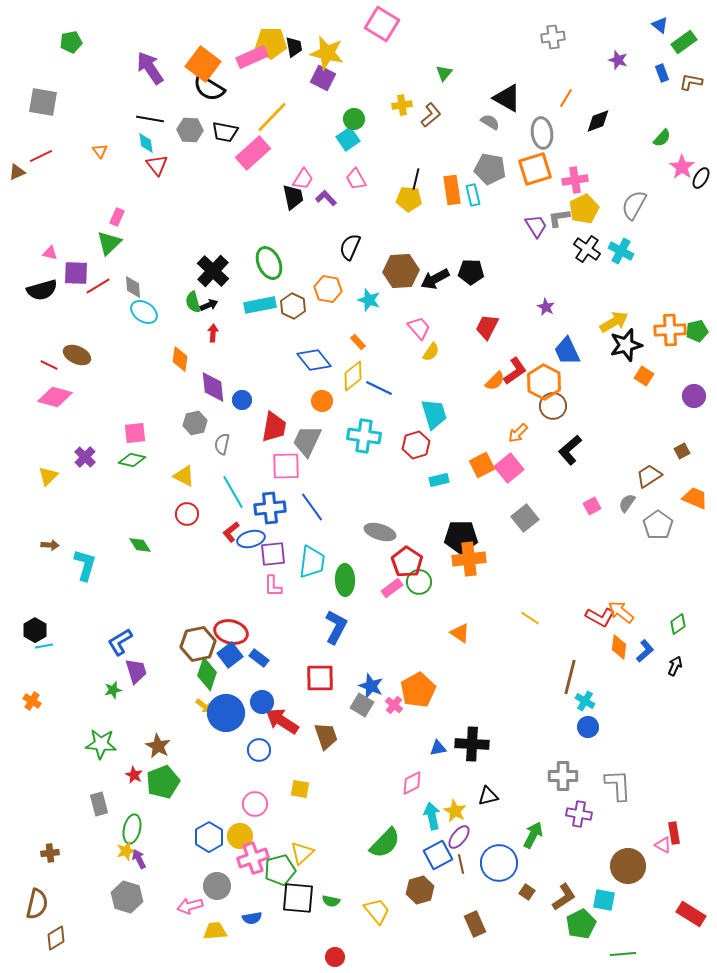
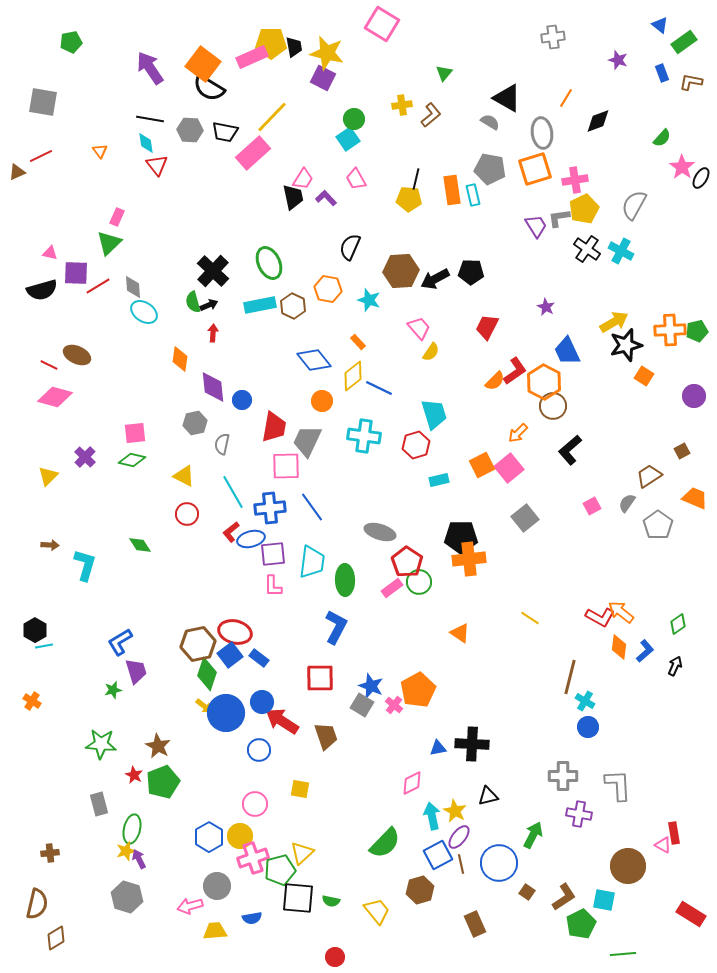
red ellipse at (231, 632): moved 4 px right
